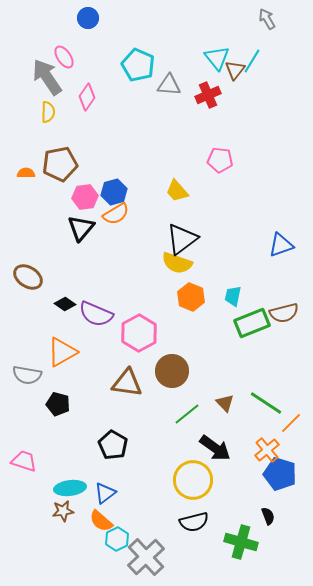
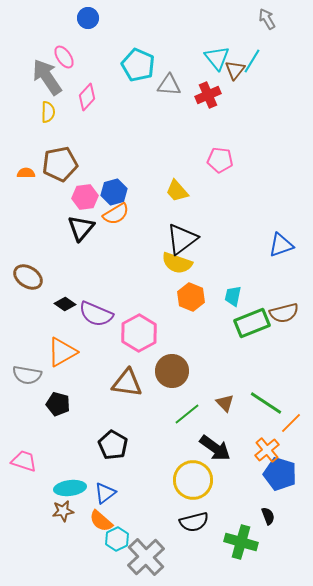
pink diamond at (87, 97): rotated 8 degrees clockwise
